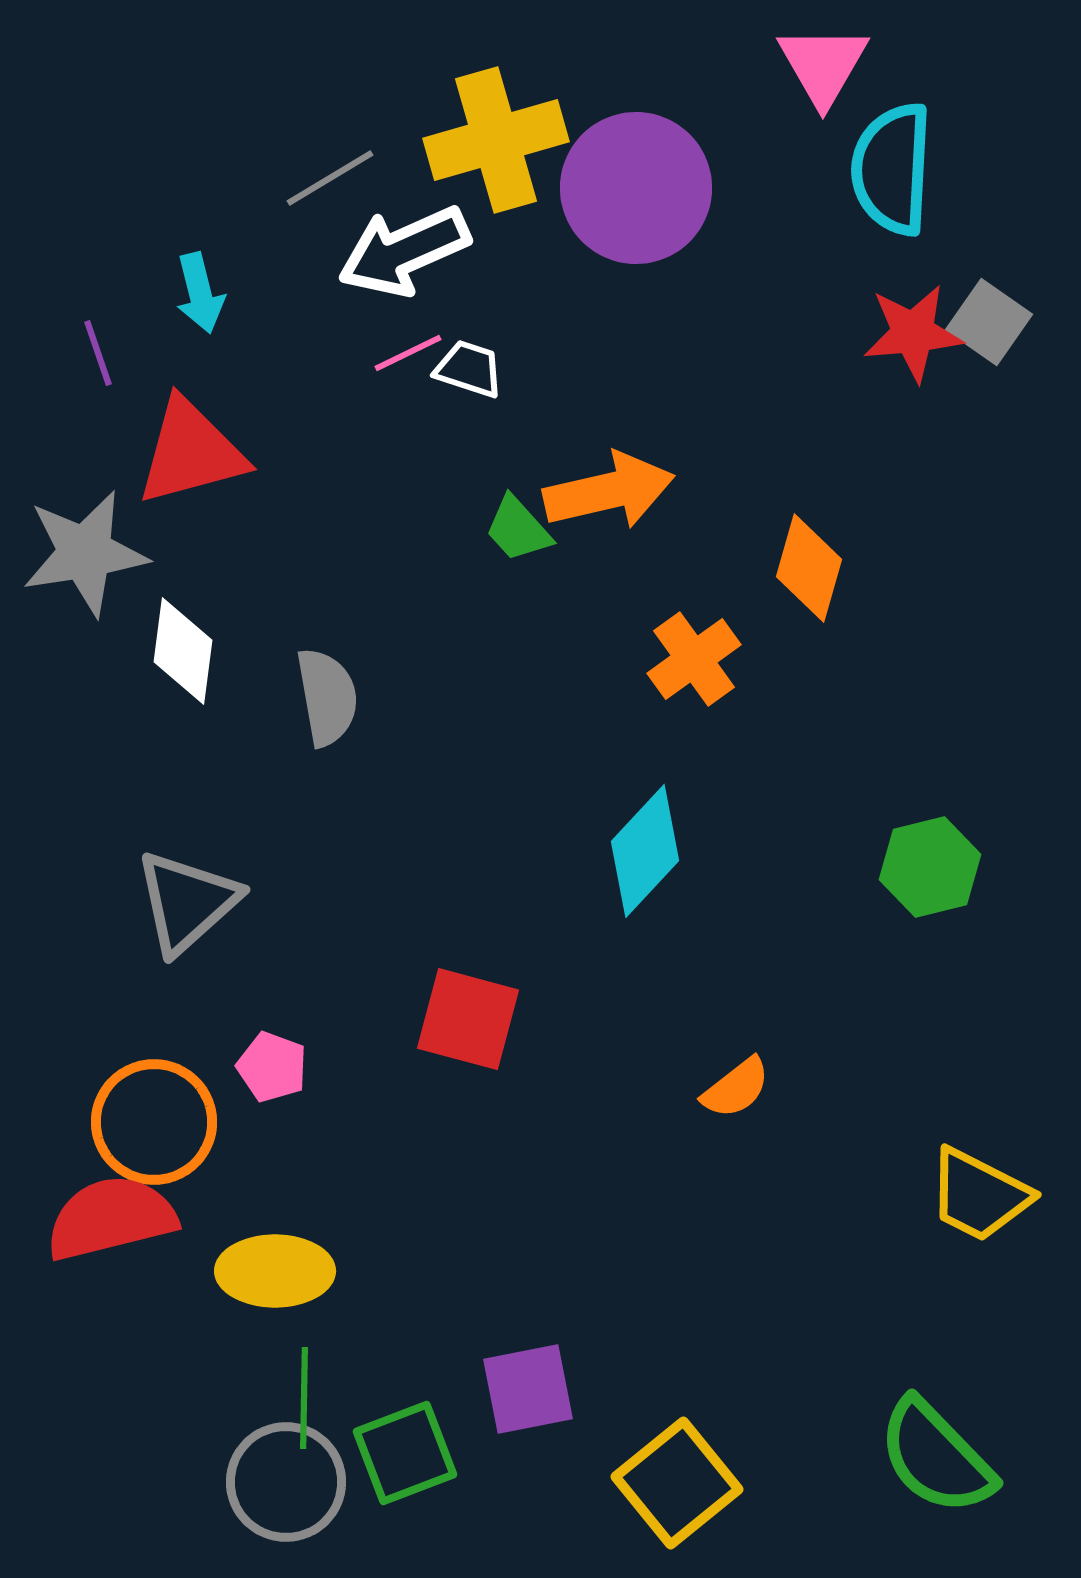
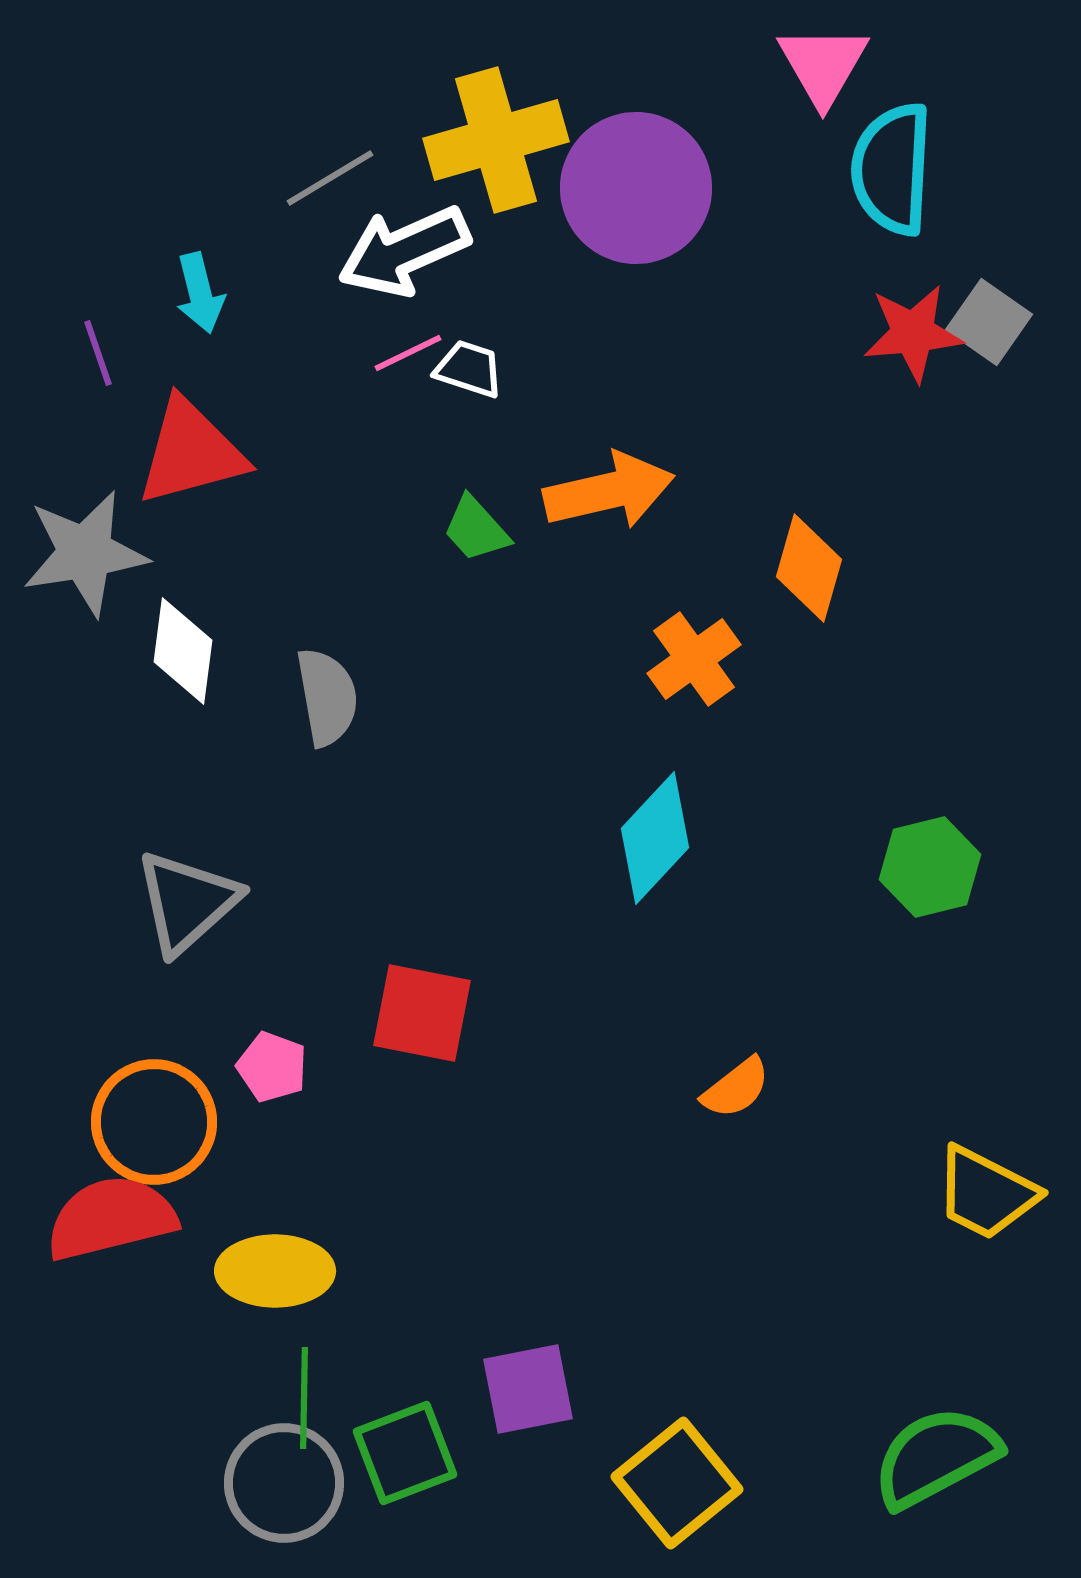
green trapezoid: moved 42 px left
cyan diamond: moved 10 px right, 13 px up
red square: moved 46 px left, 6 px up; rotated 4 degrees counterclockwise
yellow trapezoid: moved 7 px right, 2 px up
green semicircle: rotated 106 degrees clockwise
gray circle: moved 2 px left, 1 px down
